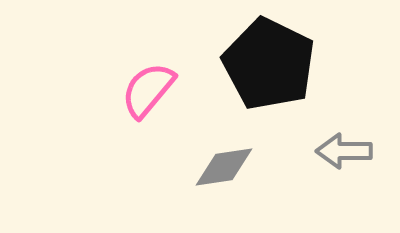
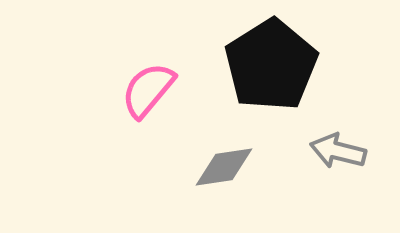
black pentagon: moved 2 px right, 1 px down; rotated 14 degrees clockwise
gray arrow: moved 6 px left; rotated 14 degrees clockwise
